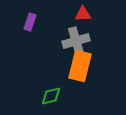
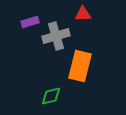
purple rectangle: rotated 54 degrees clockwise
gray cross: moved 20 px left, 5 px up
